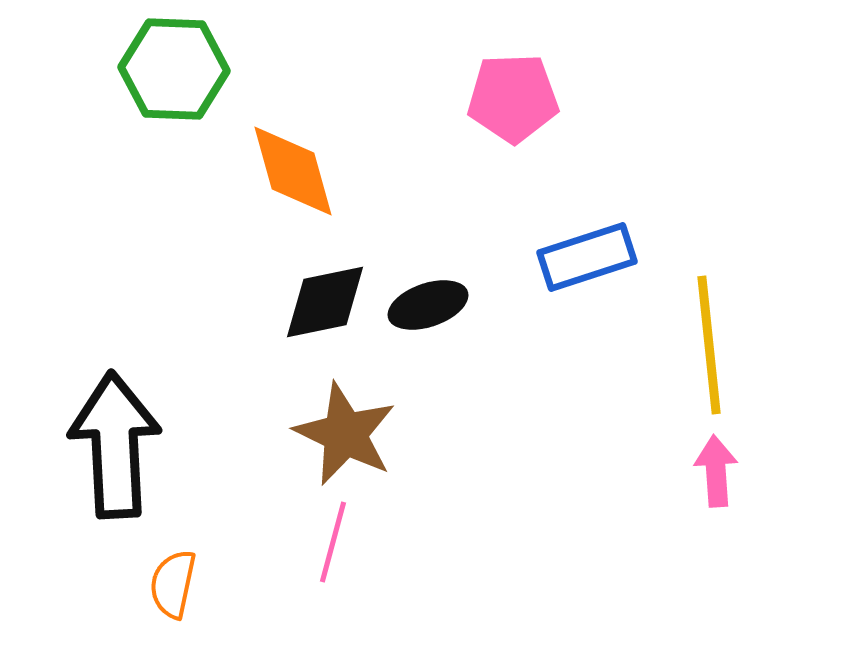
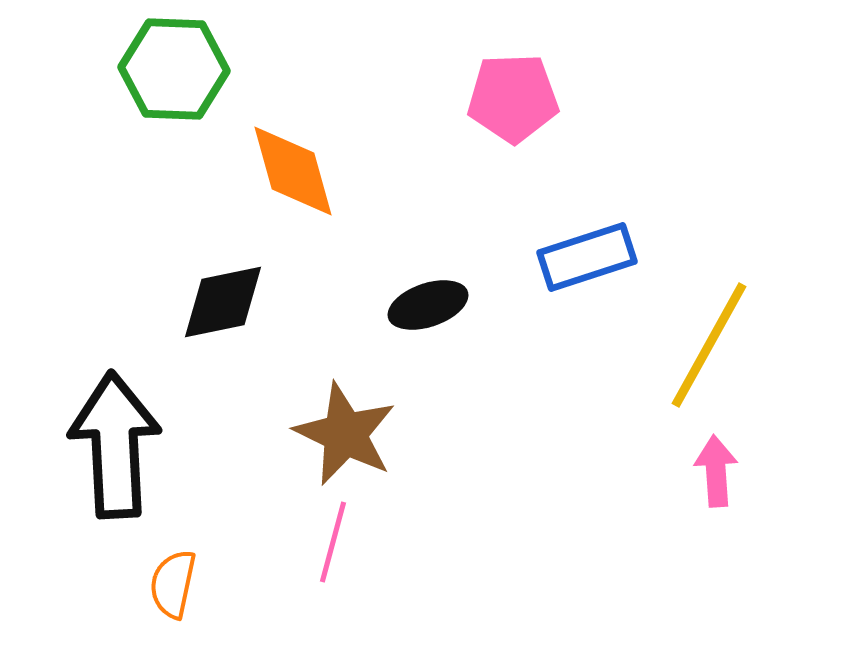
black diamond: moved 102 px left
yellow line: rotated 35 degrees clockwise
